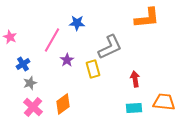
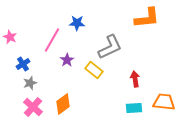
yellow rectangle: moved 1 px right, 1 px down; rotated 36 degrees counterclockwise
